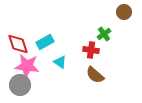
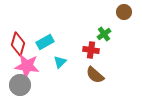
red diamond: rotated 35 degrees clockwise
cyan triangle: rotated 40 degrees clockwise
